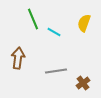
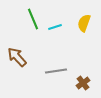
cyan line: moved 1 px right, 5 px up; rotated 48 degrees counterclockwise
brown arrow: moved 1 px left, 1 px up; rotated 50 degrees counterclockwise
